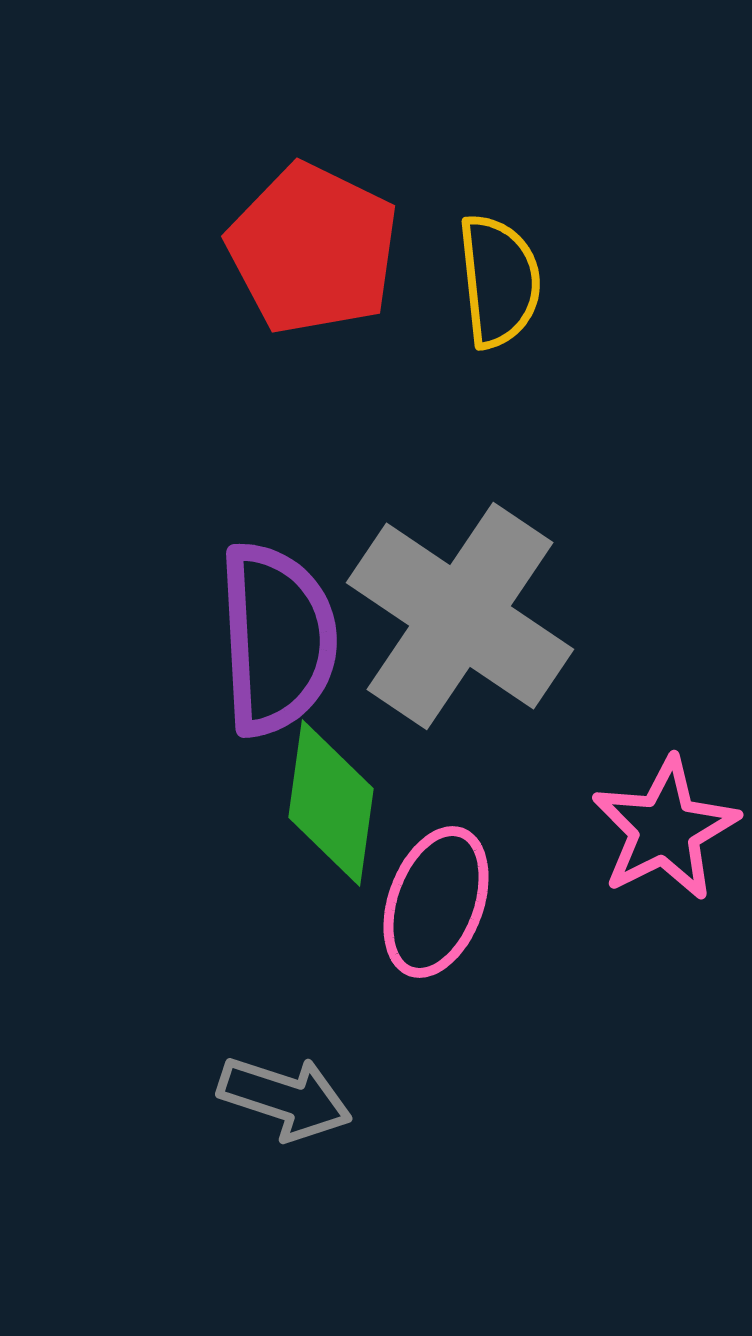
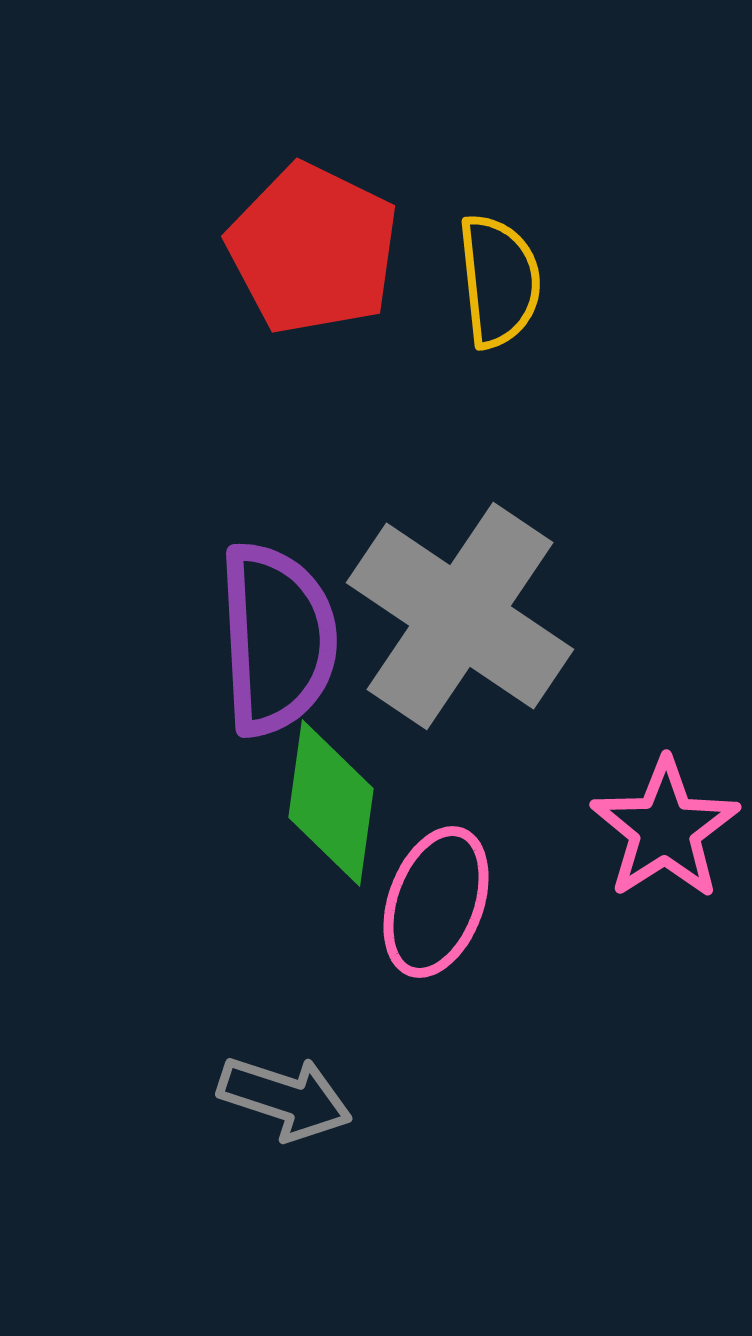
pink star: rotated 6 degrees counterclockwise
